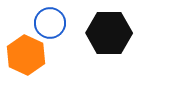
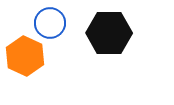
orange hexagon: moved 1 px left, 1 px down
